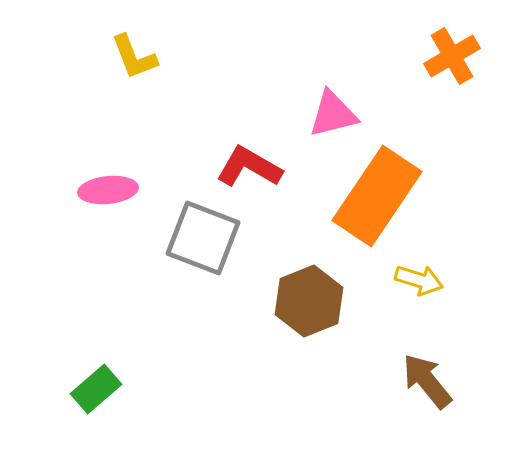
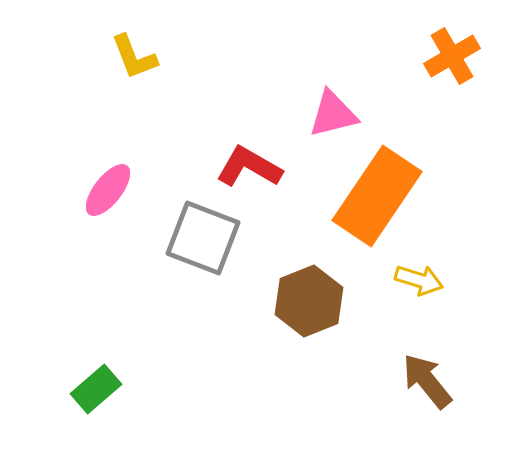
pink ellipse: rotated 46 degrees counterclockwise
